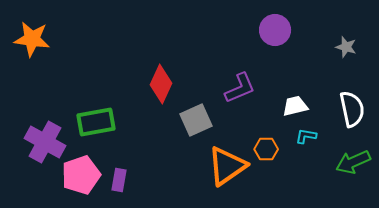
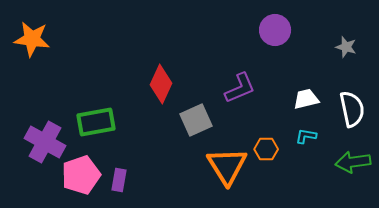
white trapezoid: moved 11 px right, 7 px up
green arrow: rotated 16 degrees clockwise
orange triangle: rotated 27 degrees counterclockwise
